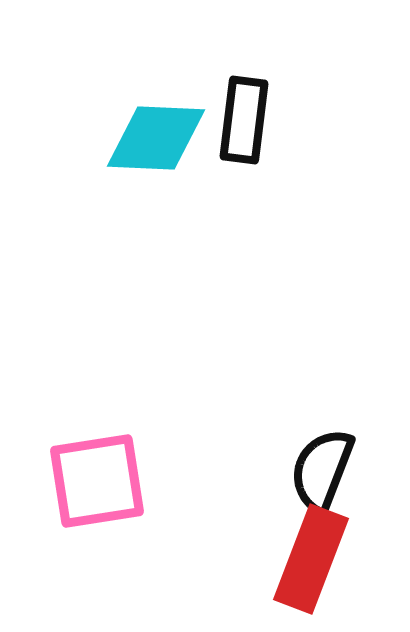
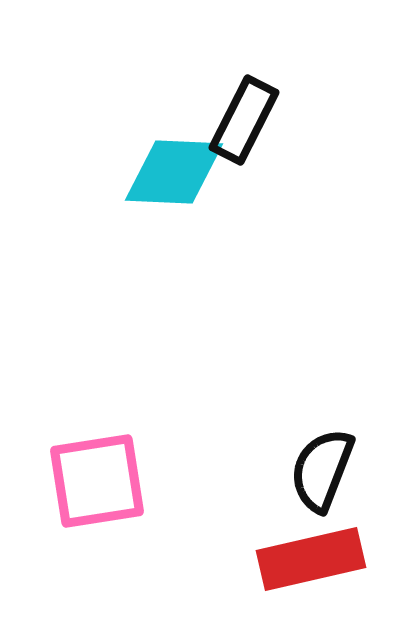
black rectangle: rotated 20 degrees clockwise
cyan diamond: moved 18 px right, 34 px down
red rectangle: rotated 56 degrees clockwise
